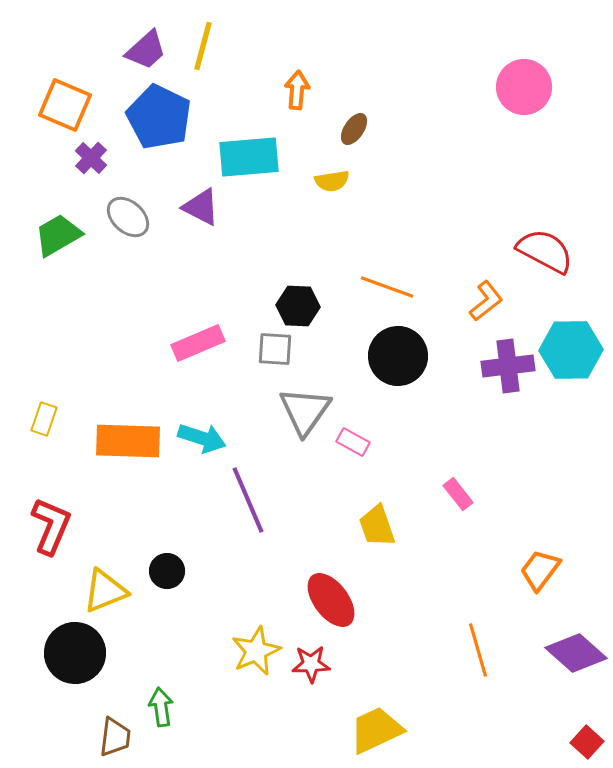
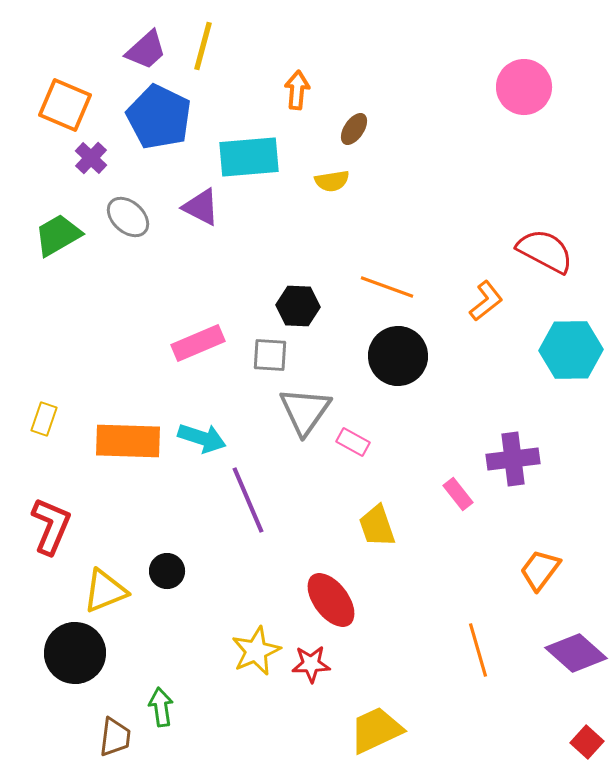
gray square at (275, 349): moved 5 px left, 6 px down
purple cross at (508, 366): moved 5 px right, 93 px down
